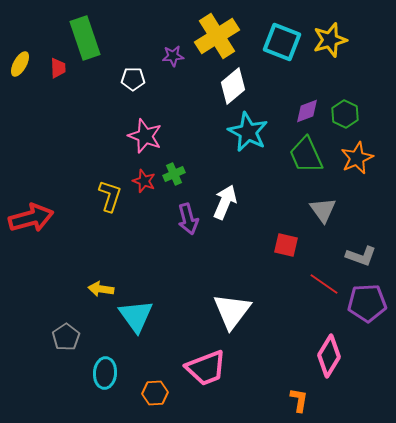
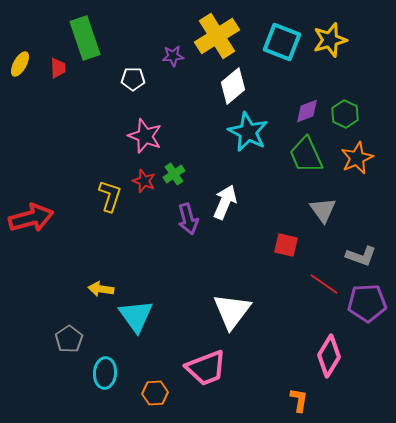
green cross: rotated 10 degrees counterclockwise
gray pentagon: moved 3 px right, 2 px down
